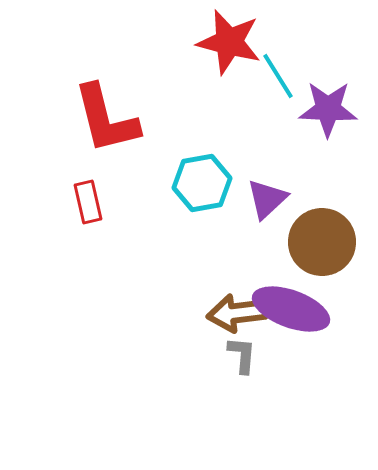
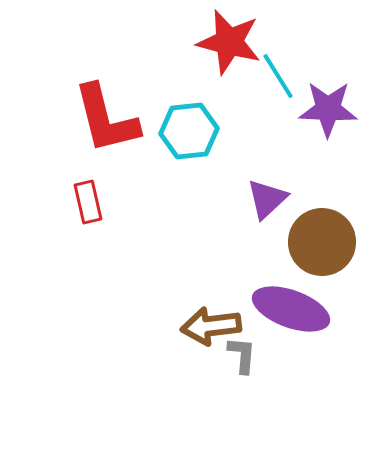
cyan hexagon: moved 13 px left, 52 px up; rotated 4 degrees clockwise
brown arrow: moved 26 px left, 13 px down
